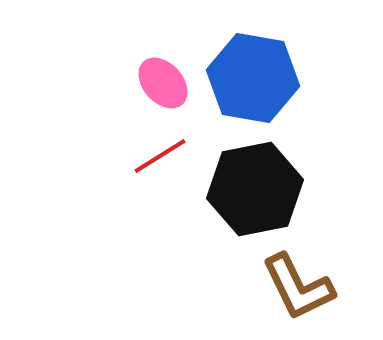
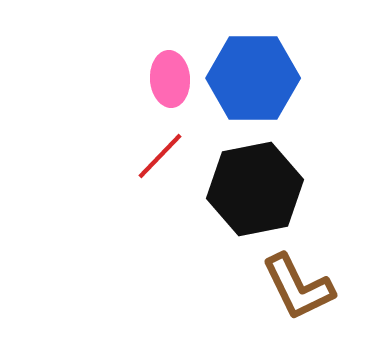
blue hexagon: rotated 10 degrees counterclockwise
pink ellipse: moved 7 px right, 4 px up; rotated 38 degrees clockwise
red line: rotated 14 degrees counterclockwise
